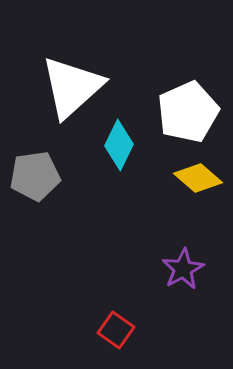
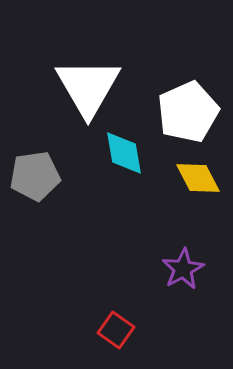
white triangle: moved 16 px right; rotated 18 degrees counterclockwise
cyan diamond: moved 5 px right, 8 px down; rotated 36 degrees counterclockwise
yellow diamond: rotated 21 degrees clockwise
